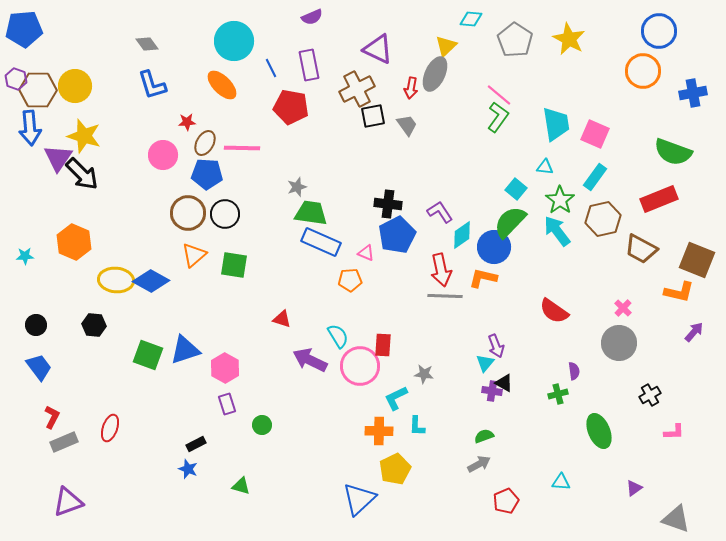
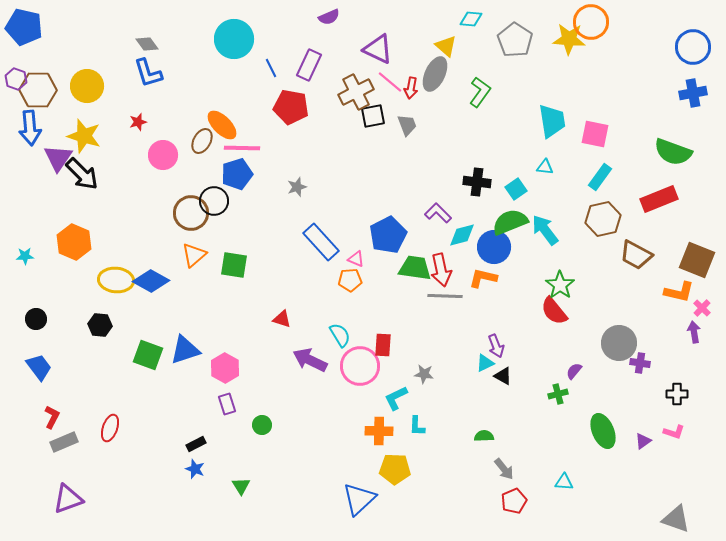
purple semicircle at (312, 17): moved 17 px right
blue pentagon at (24, 29): moved 2 px up; rotated 18 degrees clockwise
blue circle at (659, 31): moved 34 px right, 16 px down
yellow star at (569, 39): rotated 24 degrees counterclockwise
cyan circle at (234, 41): moved 2 px up
yellow triangle at (446, 46): rotated 35 degrees counterclockwise
purple rectangle at (309, 65): rotated 36 degrees clockwise
orange circle at (643, 71): moved 52 px left, 49 px up
blue L-shape at (152, 85): moved 4 px left, 12 px up
orange ellipse at (222, 85): moved 40 px down
yellow circle at (75, 86): moved 12 px right
brown cross at (357, 89): moved 1 px left, 3 px down
pink line at (499, 95): moved 109 px left, 13 px up
green L-shape at (498, 117): moved 18 px left, 25 px up
red star at (187, 122): moved 49 px left; rotated 12 degrees counterclockwise
cyan trapezoid at (556, 124): moved 4 px left, 3 px up
gray trapezoid at (407, 125): rotated 15 degrees clockwise
pink square at (595, 134): rotated 12 degrees counterclockwise
brown ellipse at (205, 143): moved 3 px left, 2 px up
blue pentagon at (207, 174): moved 30 px right; rotated 20 degrees counterclockwise
cyan rectangle at (595, 177): moved 5 px right
cyan square at (516, 189): rotated 15 degrees clockwise
green star at (560, 200): moved 85 px down
black cross at (388, 204): moved 89 px right, 22 px up
purple L-shape at (440, 212): moved 2 px left, 1 px down; rotated 12 degrees counterclockwise
brown circle at (188, 213): moved 3 px right
green trapezoid at (311, 213): moved 104 px right, 55 px down
black circle at (225, 214): moved 11 px left, 13 px up
green semicircle at (510, 222): rotated 24 degrees clockwise
cyan arrow at (557, 231): moved 12 px left, 1 px up
blue pentagon at (397, 235): moved 9 px left
cyan diamond at (462, 235): rotated 20 degrees clockwise
blue rectangle at (321, 242): rotated 24 degrees clockwise
brown trapezoid at (641, 249): moved 5 px left, 6 px down
pink triangle at (366, 253): moved 10 px left, 6 px down
pink cross at (623, 308): moved 79 px right
red semicircle at (554, 311): rotated 16 degrees clockwise
black circle at (36, 325): moved 6 px up
black hexagon at (94, 325): moved 6 px right
purple arrow at (694, 332): rotated 50 degrees counterclockwise
cyan semicircle at (338, 336): moved 2 px right, 1 px up
cyan triangle at (485, 363): rotated 24 degrees clockwise
purple semicircle at (574, 371): rotated 132 degrees counterclockwise
black triangle at (504, 383): moved 1 px left, 7 px up
purple cross at (492, 391): moved 148 px right, 28 px up
black cross at (650, 395): moved 27 px right, 1 px up; rotated 30 degrees clockwise
green ellipse at (599, 431): moved 4 px right
pink L-shape at (674, 432): rotated 20 degrees clockwise
green semicircle at (484, 436): rotated 18 degrees clockwise
gray arrow at (479, 464): moved 25 px right, 5 px down; rotated 80 degrees clockwise
blue star at (188, 469): moved 7 px right
yellow pentagon at (395, 469): rotated 28 degrees clockwise
cyan triangle at (561, 482): moved 3 px right
green triangle at (241, 486): rotated 42 degrees clockwise
purple triangle at (634, 488): moved 9 px right, 47 px up
red pentagon at (506, 501): moved 8 px right
purple triangle at (68, 502): moved 3 px up
